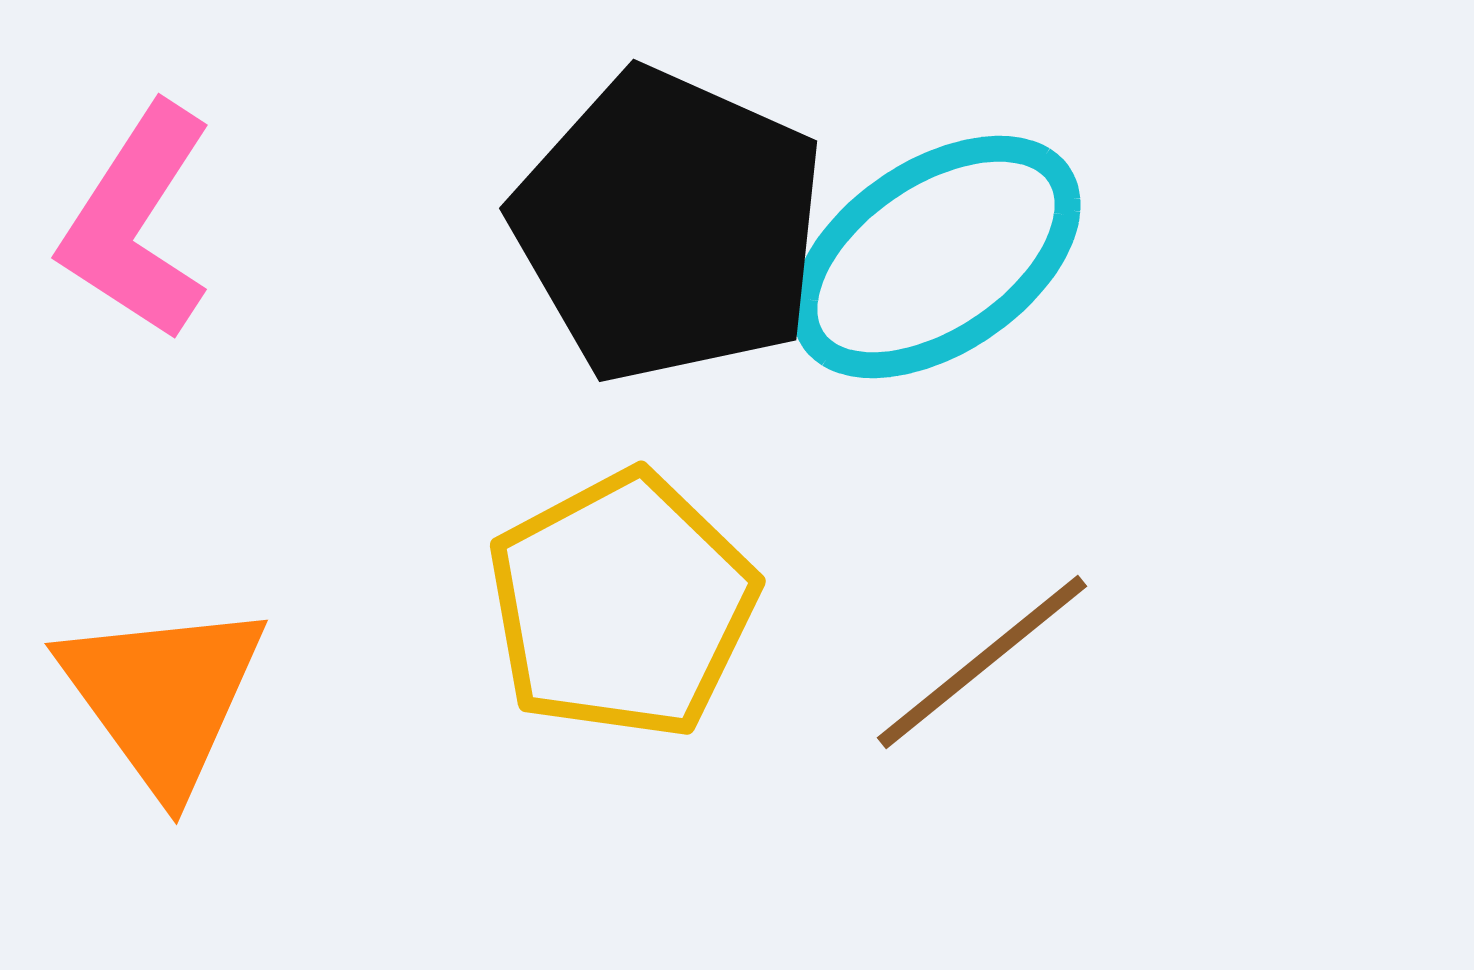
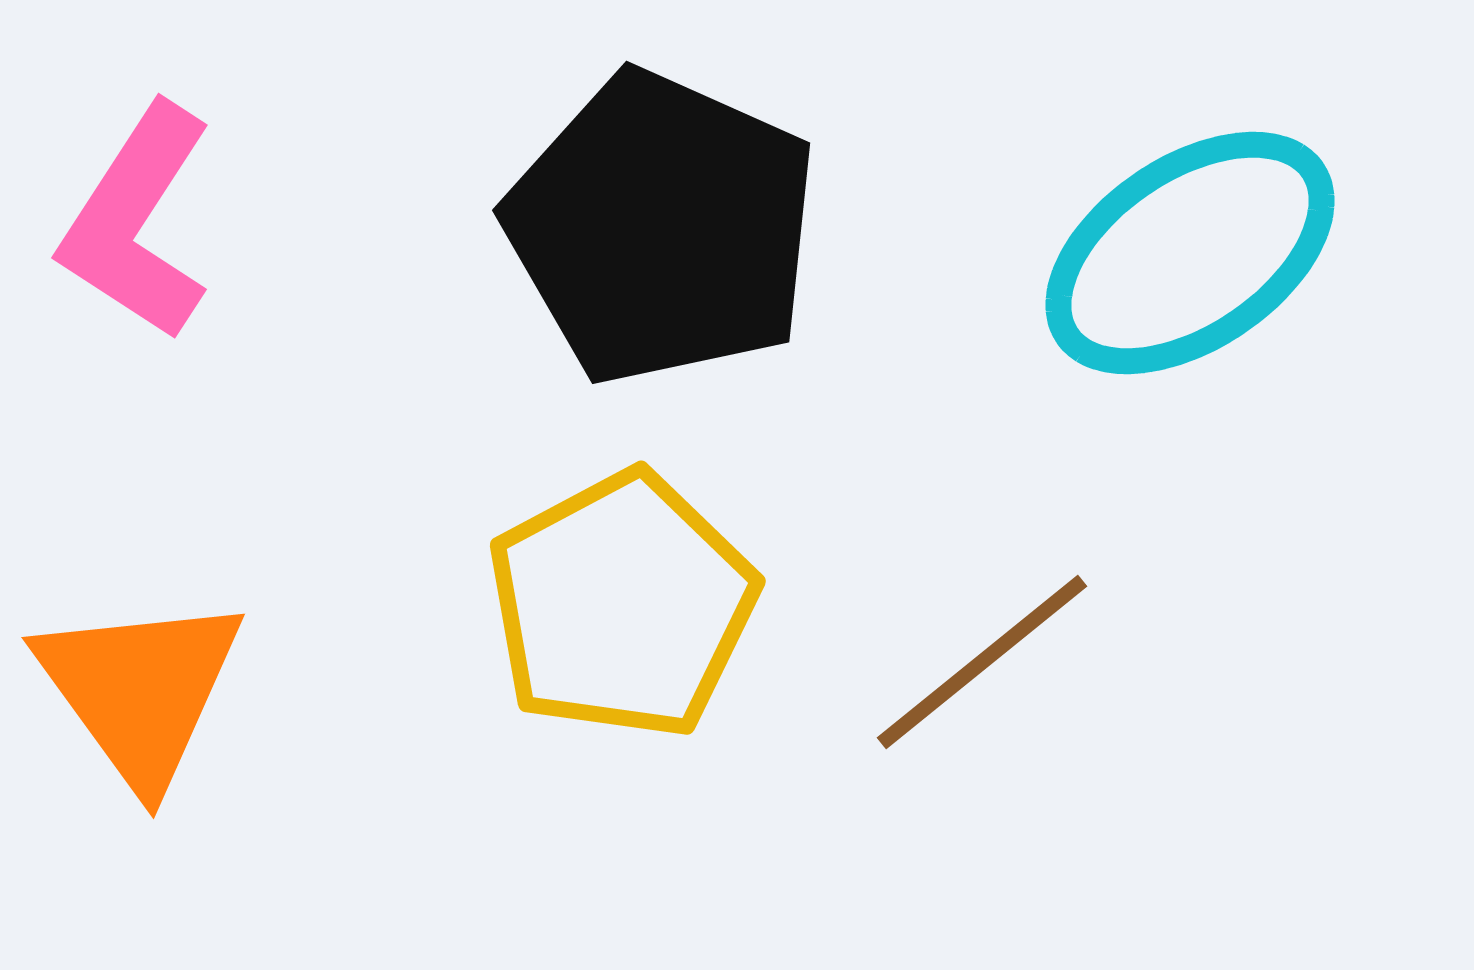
black pentagon: moved 7 px left, 2 px down
cyan ellipse: moved 254 px right, 4 px up
orange triangle: moved 23 px left, 6 px up
